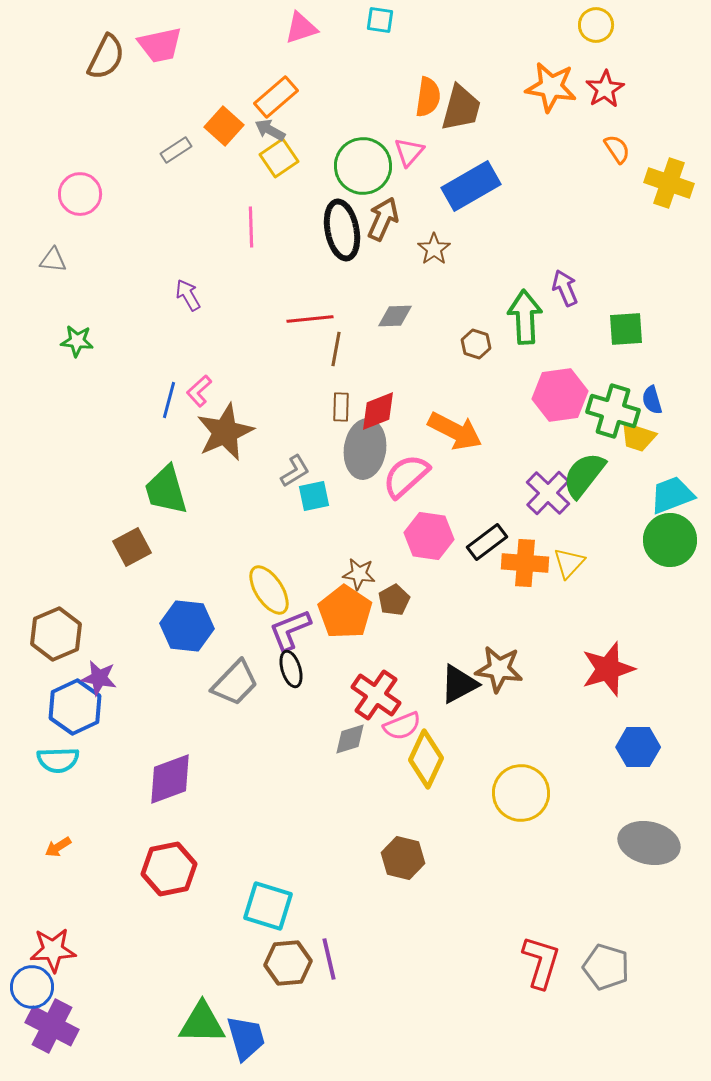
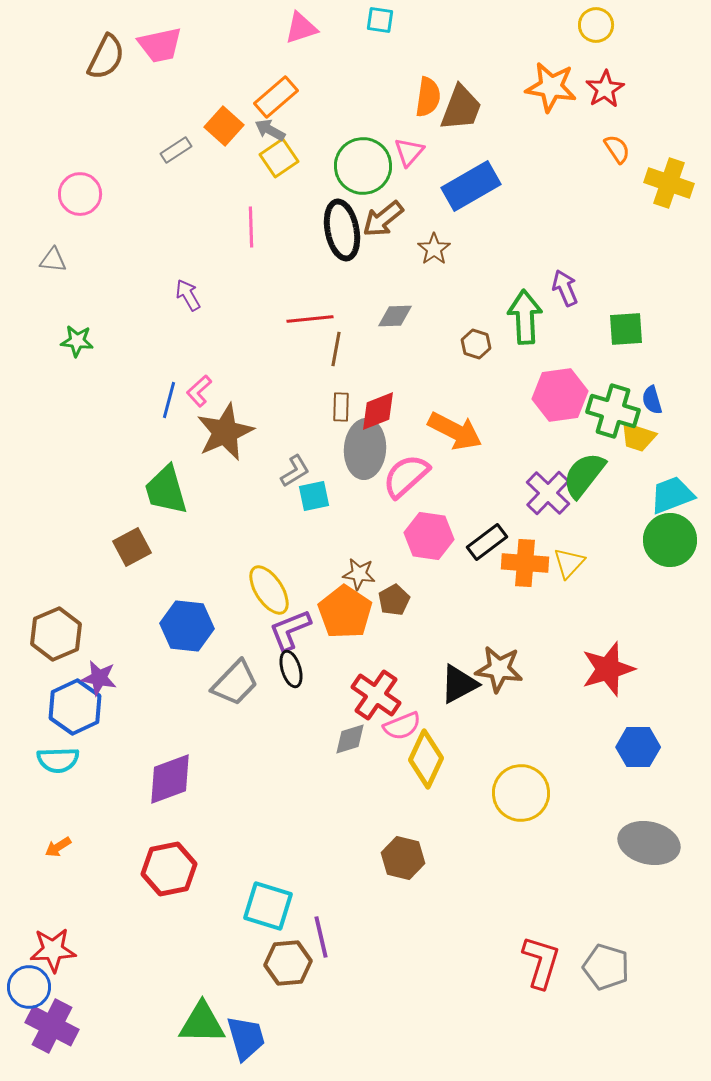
brown trapezoid at (461, 108): rotated 6 degrees clockwise
brown arrow at (383, 219): rotated 153 degrees counterclockwise
gray ellipse at (365, 449): rotated 4 degrees counterclockwise
purple line at (329, 959): moved 8 px left, 22 px up
blue circle at (32, 987): moved 3 px left
